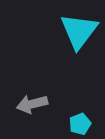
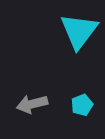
cyan pentagon: moved 2 px right, 19 px up
